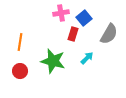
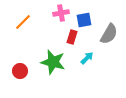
blue square: moved 2 px down; rotated 28 degrees clockwise
red rectangle: moved 1 px left, 3 px down
orange line: moved 3 px right, 20 px up; rotated 36 degrees clockwise
green star: moved 1 px down
